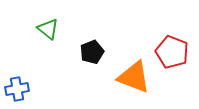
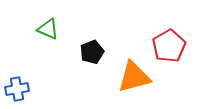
green triangle: rotated 15 degrees counterclockwise
red pentagon: moved 3 px left, 6 px up; rotated 20 degrees clockwise
orange triangle: rotated 36 degrees counterclockwise
